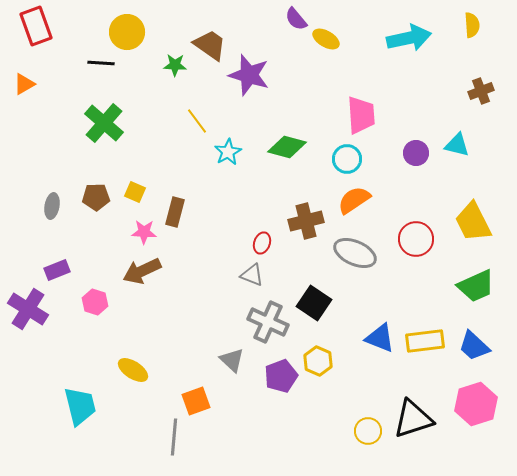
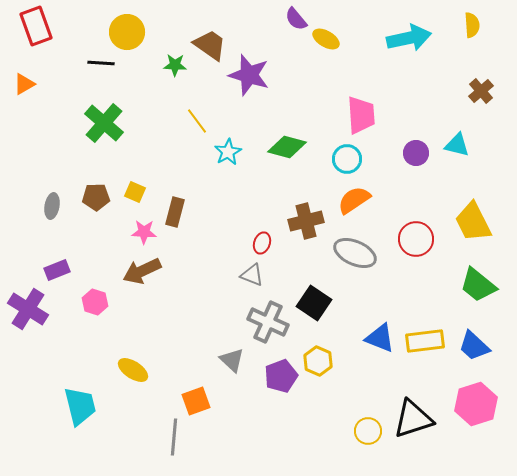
brown cross at (481, 91): rotated 20 degrees counterclockwise
green trapezoid at (476, 286): moved 2 px right, 1 px up; rotated 63 degrees clockwise
